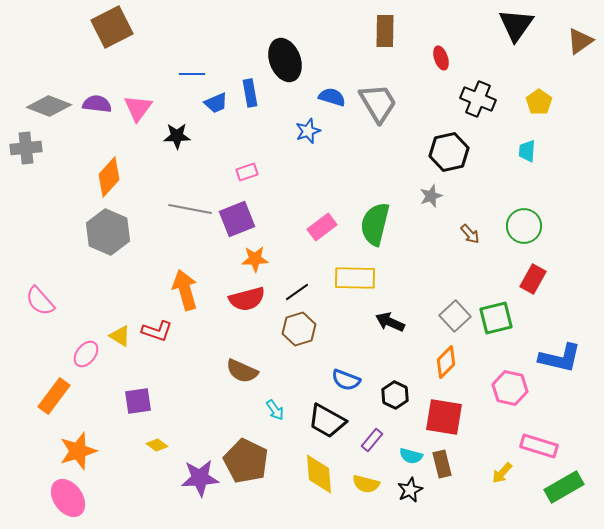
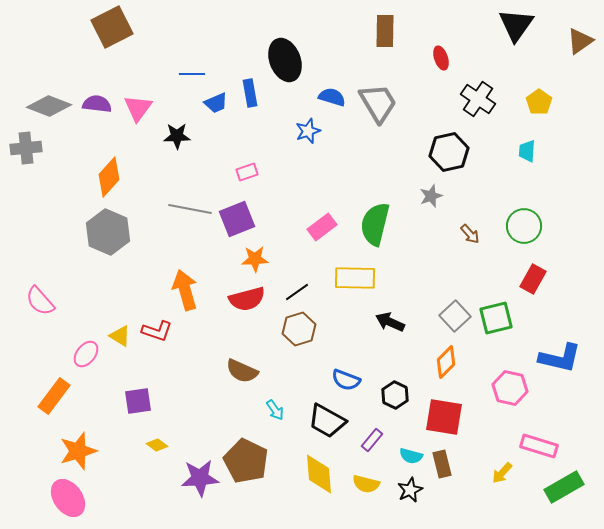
black cross at (478, 99): rotated 12 degrees clockwise
